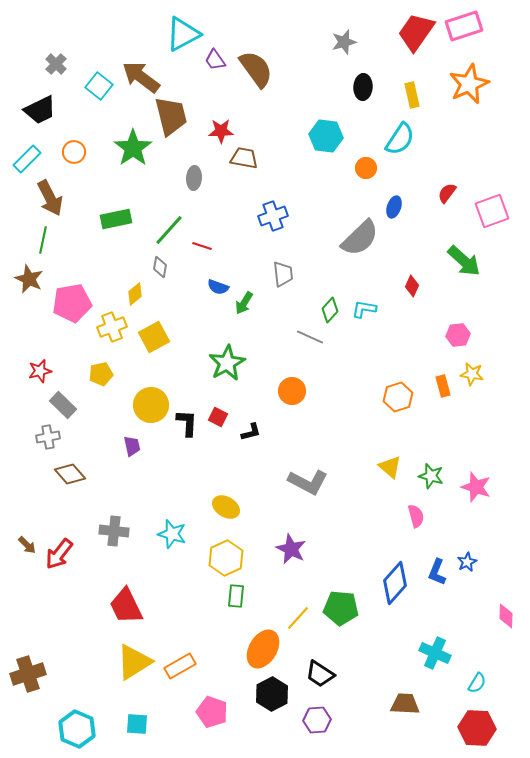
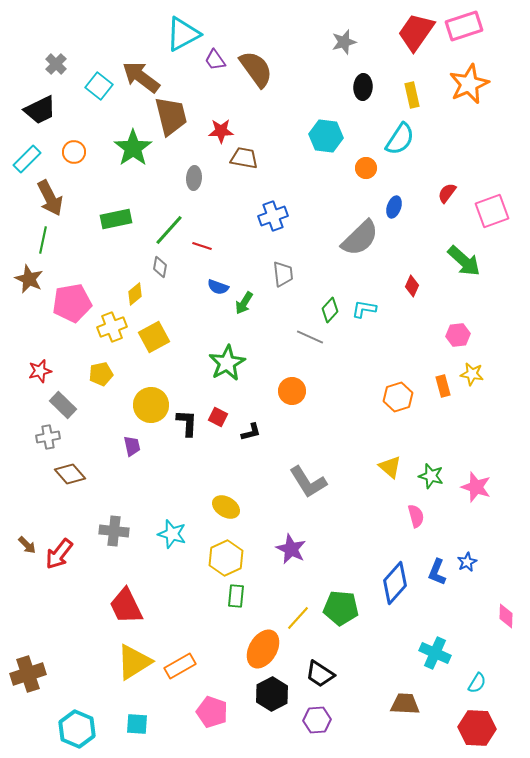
gray L-shape at (308, 482): rotated 30 degrees clockwise
